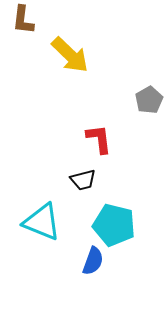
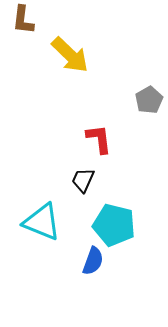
black trapezoid: rotated 128 degrees clockwise
